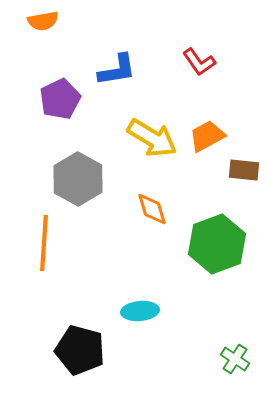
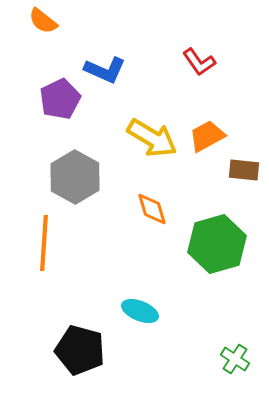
orange semicircle: rotated 48 degrees clockwise
blue L-shape: moved 12 px left; rotated 33 degrees clockwise
gray hexagon: moved 3 px left, 2 px up
green hexagon: rotated 4 degrees clockwise
cyan ellipse: rotated 27 degrees clockwise
